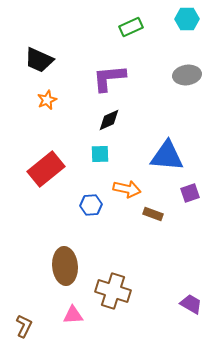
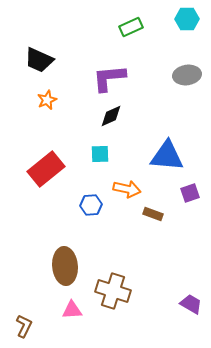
black diamond: moved 2 px right, 4 px up
pink triangle: moved 1 px left, 5 px up
